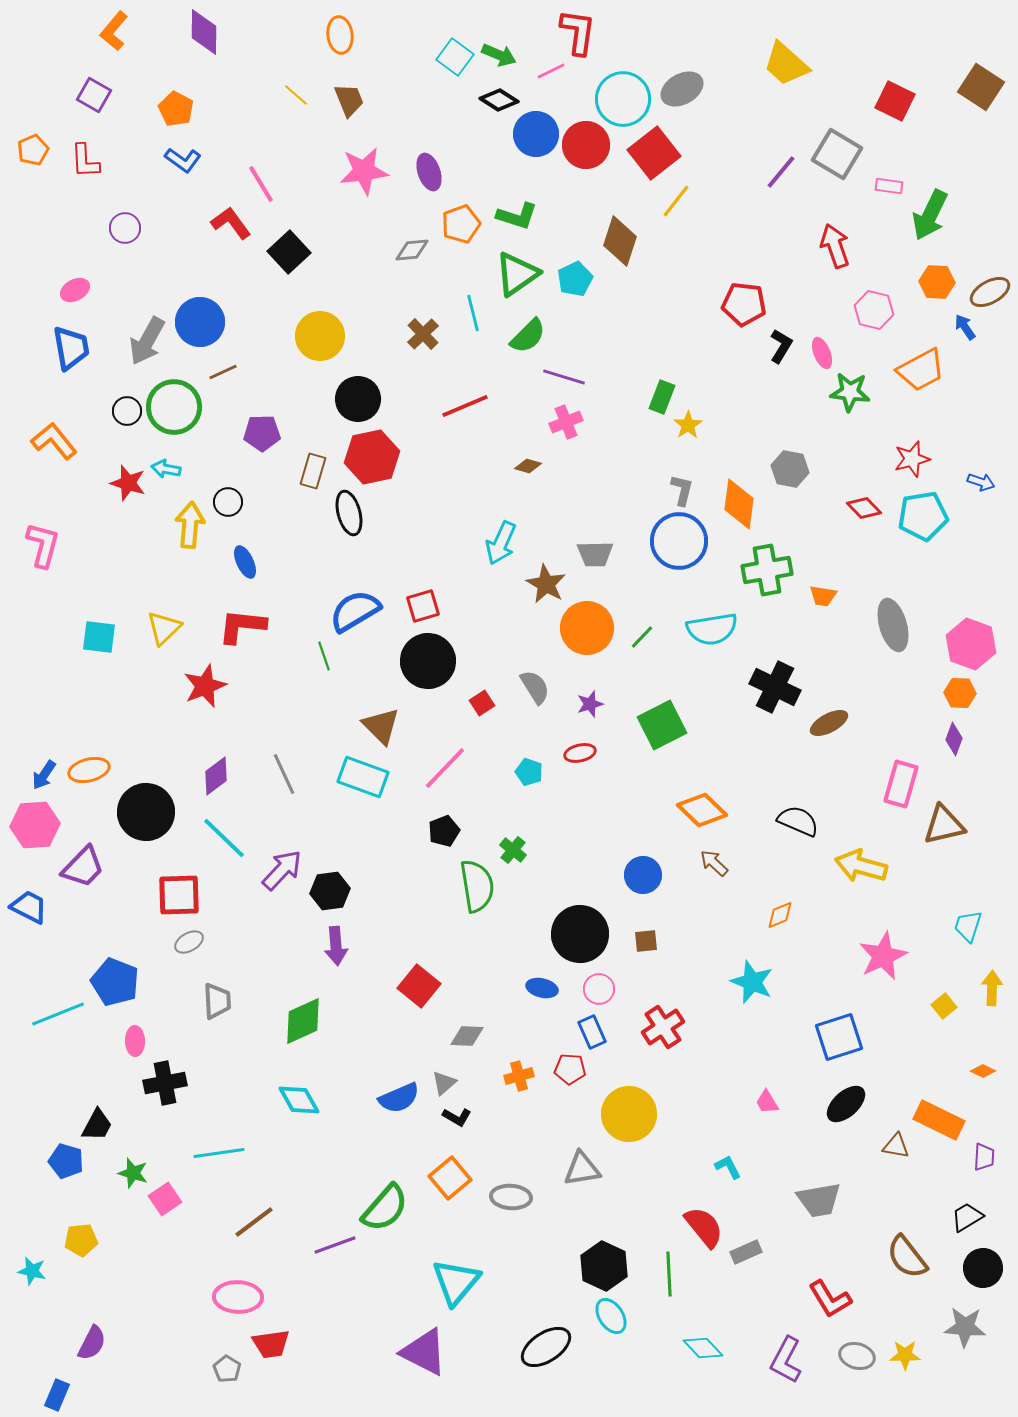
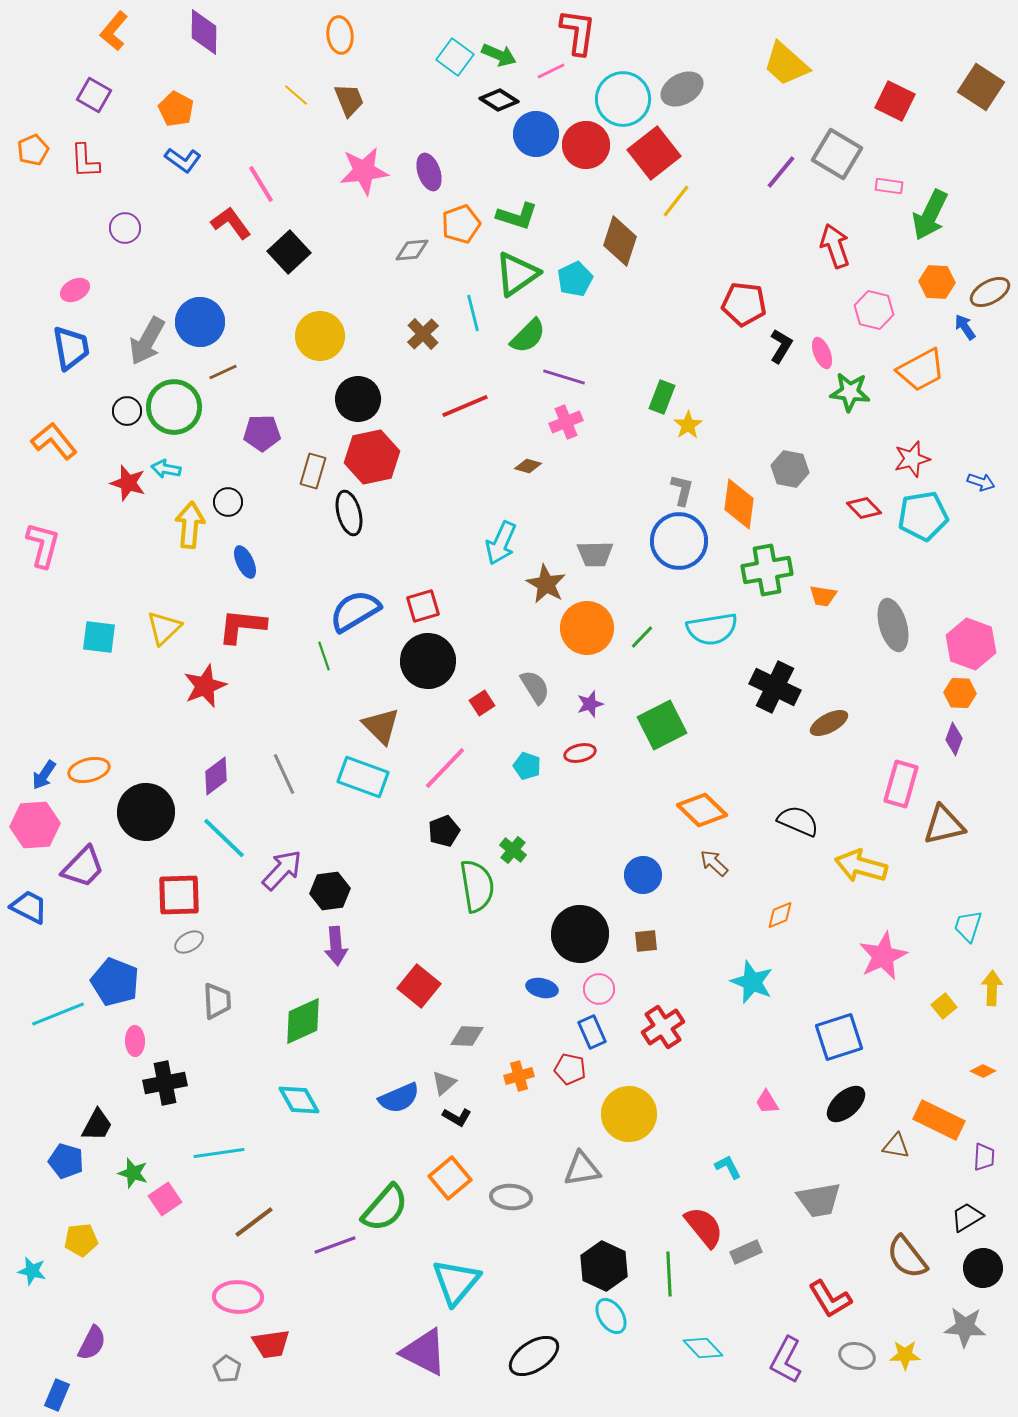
cyan pentagon at (529, 772): moved 2 px left, 6 px up
red pentagon at (570, 1069): rotated 8 degrees clockwise
black ellipse at (546, 1347): moved 12 px left, 9 px down
